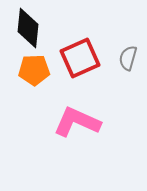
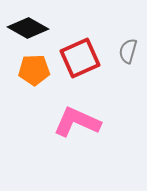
black diamond: rotated 66 degrees counterclockwise
gray semicircle: moved 7 px up
